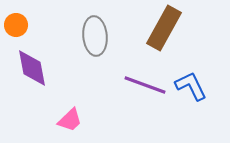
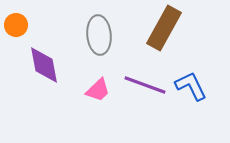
gray ellipse: moved 4 px right, 1 px up
purple diamond: moved 12 px right, 3 px up
pink trapezoid: moved 28 px right, 30 px up
